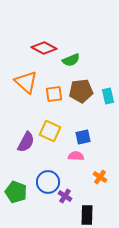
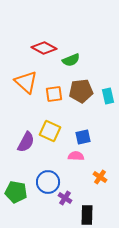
green pentagon: rotated 10 degrees counterclockwise
purple cross: moved 2 px down
